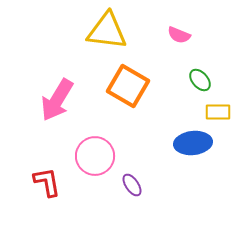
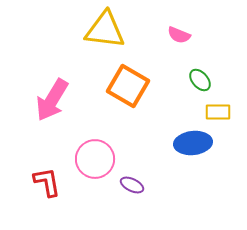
yellow triangle: moved 2 px left, 1 px up
pink arrow: moved 5 px left
pink circle: moved 3 px down
purple ellipse: rotated 30 degrees counterclockwise
